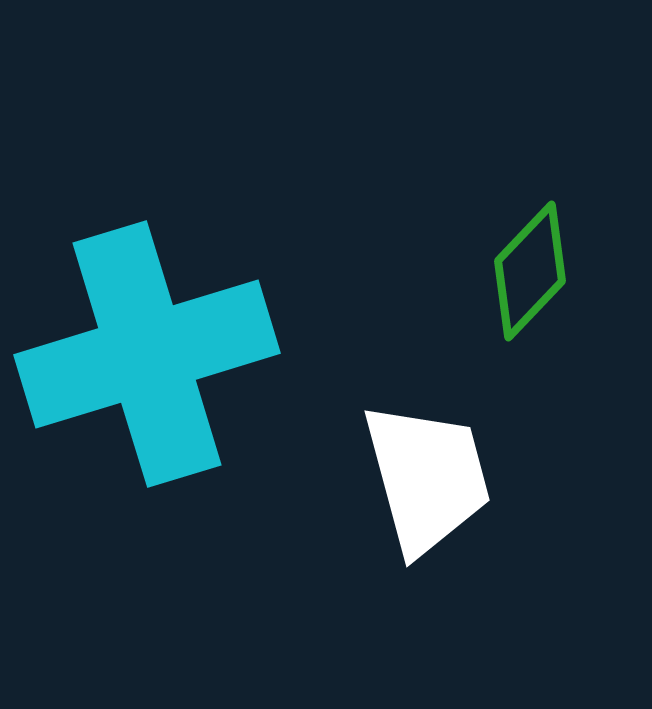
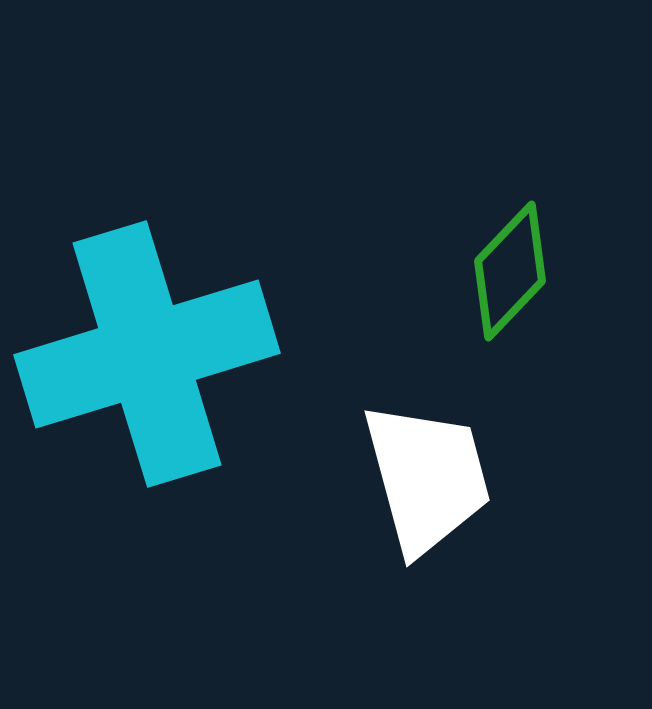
green diamond: moved 20 px left
